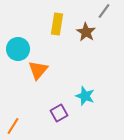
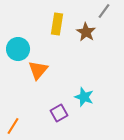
cyan star: moved 1 px left, 1 px down
